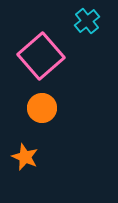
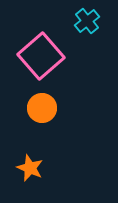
orange star: moved 5 px right, 11 px down
